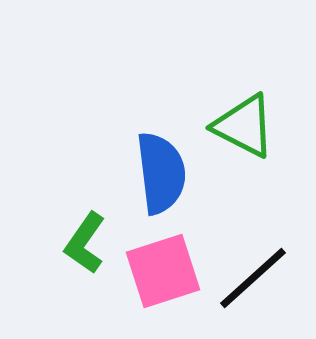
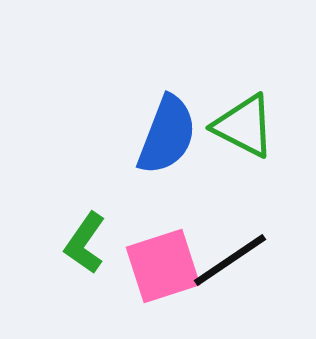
blue semicircle: moved 6 px right, 38 px up; rotated 28 degrees clockwise
pink square: moved 5 px up
black line: moved 23 px left, 18 px up; rotated 8 degrees clockwise
